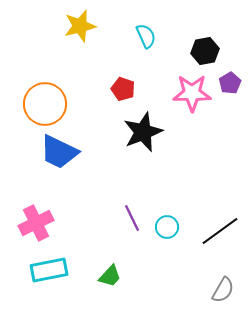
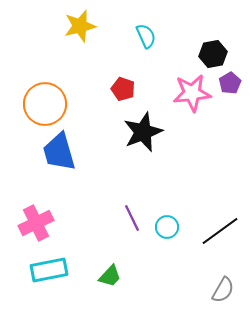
black hexagon: moved 8 px right, 3 px down
pink star: rotated 6 degrees counterclockwise
blue trapezoid: rotated 48 degrees clockwise
